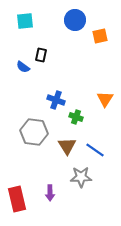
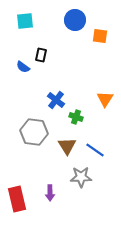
orange square: rotated 21 degrees clockwise
blue cross: rotated 18 degrees clockwise
